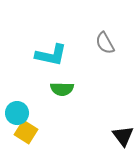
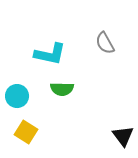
cyan L-shape: moved 1 px left, 1 px up
cyan circle: moved 17 px up
